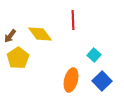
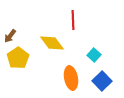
yellow diamond: moved 12 px right, 9 px down
orange ellipse: moved 2 px up; rotated 25 degrees counterclockwise
